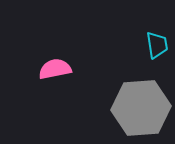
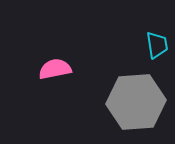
gray hexagon: moved 5 px left, 6 px up
